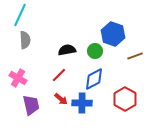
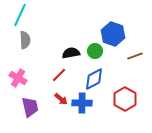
black semicircle: moved 4 px right, 3 px down
purple trapezoid: moved 1 px left, 2 px down
